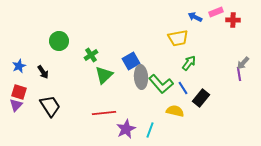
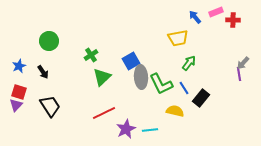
blue arrow: rotated 24 degrees clockwise
green circle: moved 10 px left
green triangle: moved 2 px left, 2 px down
green L-shape: rotated 15 degrees clockwise
blue line: moved 1 px right
red line: rotated 20 degrees counterclockwise
cyan line: rotated 63 degrees clockwise
